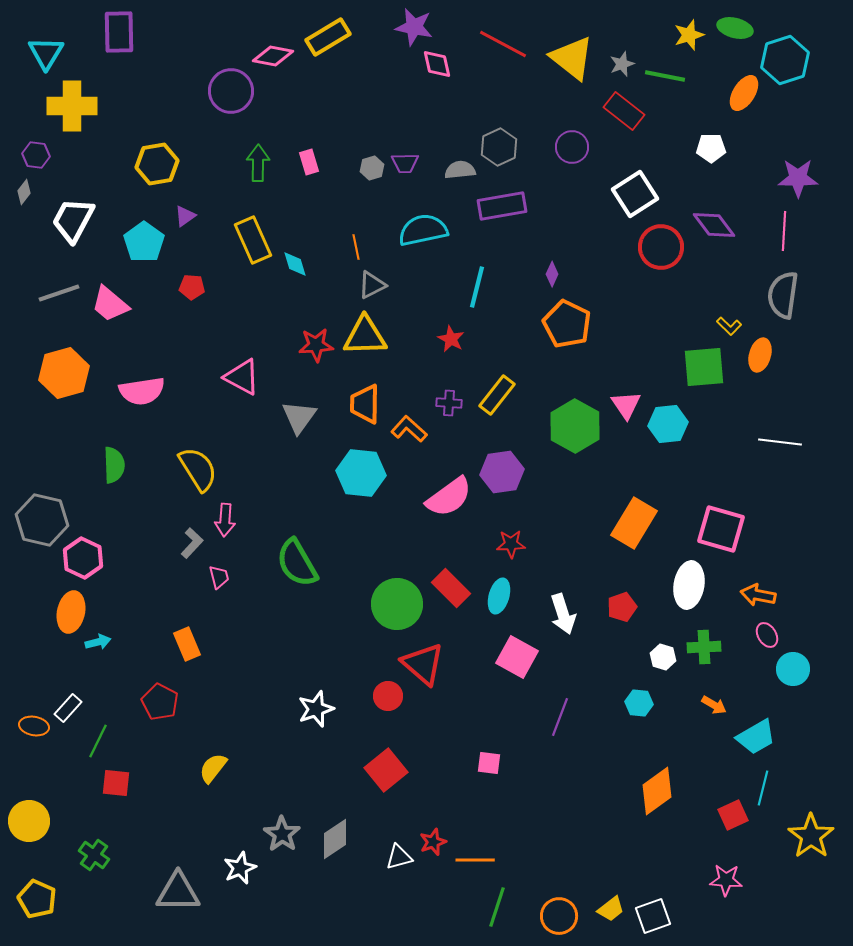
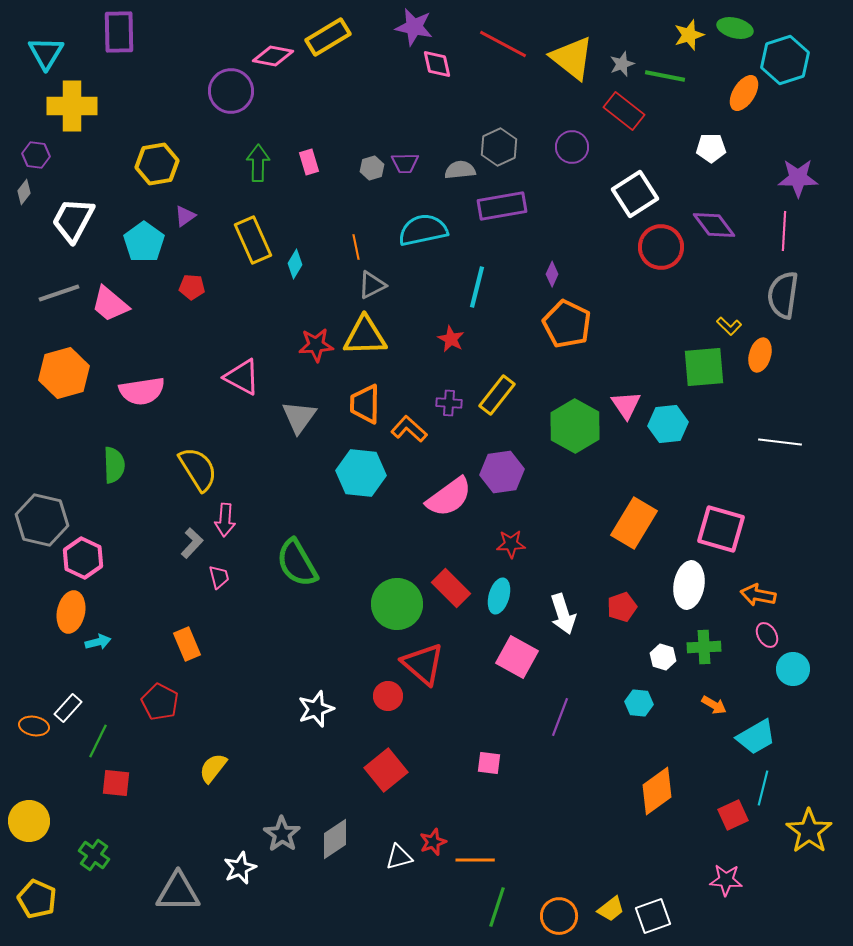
cyan diamond at (295, 264): rotated 48 degrees clockwise
yellow star at (811, 836): moved 2 px left, 5 px up
